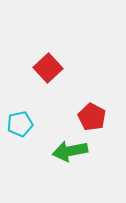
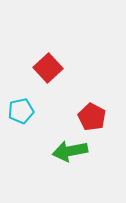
cyan pentagon: moved 1 px right, 13 px up
